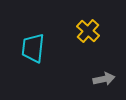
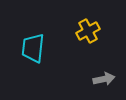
yellow cross: rotated 20 degrees clockwise
